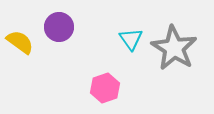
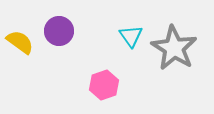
purple circle: moved 4 px down
cyan triangle: moved 3 px up
pink hexagon: moved 1 px left, 3 px up
